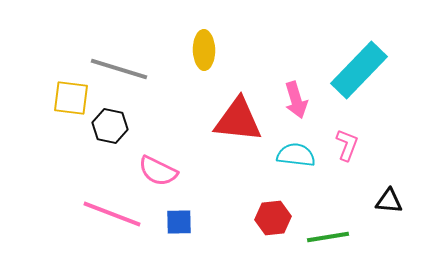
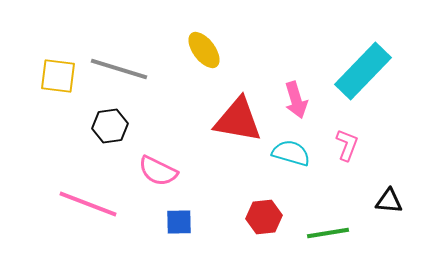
yellow ellipse: rotated 36 degrees counterclockwise
cyan rectangle: moved 4 px right, 1 px down
yellow square: moved 13 px left, 22 px up
red triangle: rotated 4 degrees clockwise
black hexagon: rotated 20 degrees counterclockwise
cyan semicircle: moved 5 px left, 2 px up; rotated 9 degrees clockwise
pink line: moved 24 px left, 10 px up
red hexagon: moved 9 px left, 1 px up
green line: moved 4 px up
